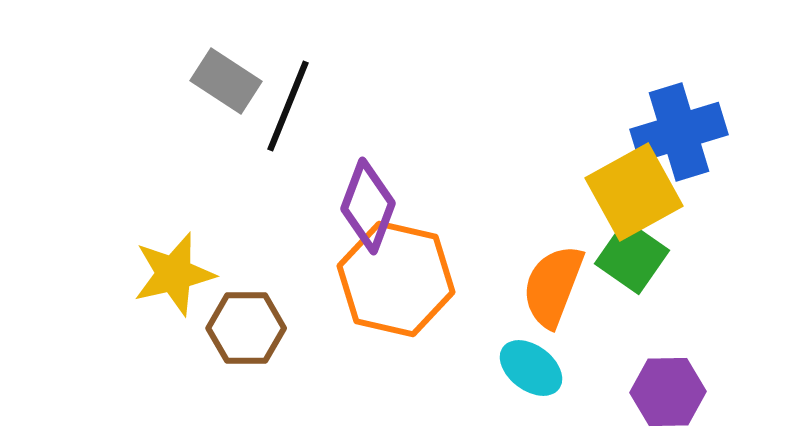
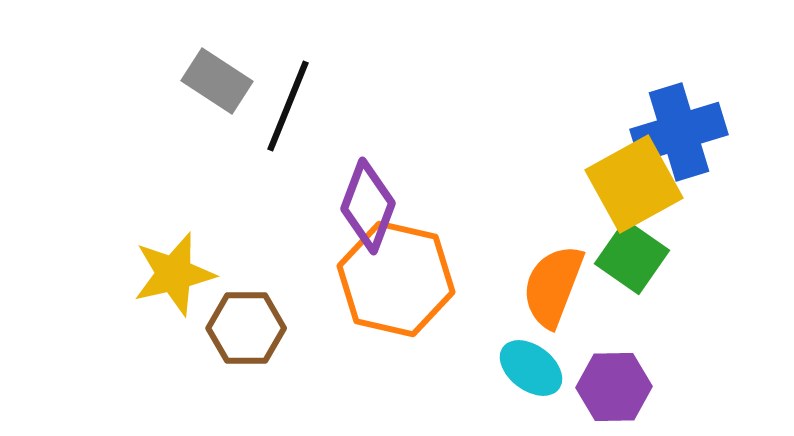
gray rectangle: moved 9 px left
yellow square: moved 8 px up
purple hexagon: moved 54 px left, 5 px up
